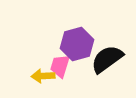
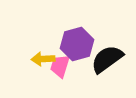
yellow arrow: moved 17 px up
